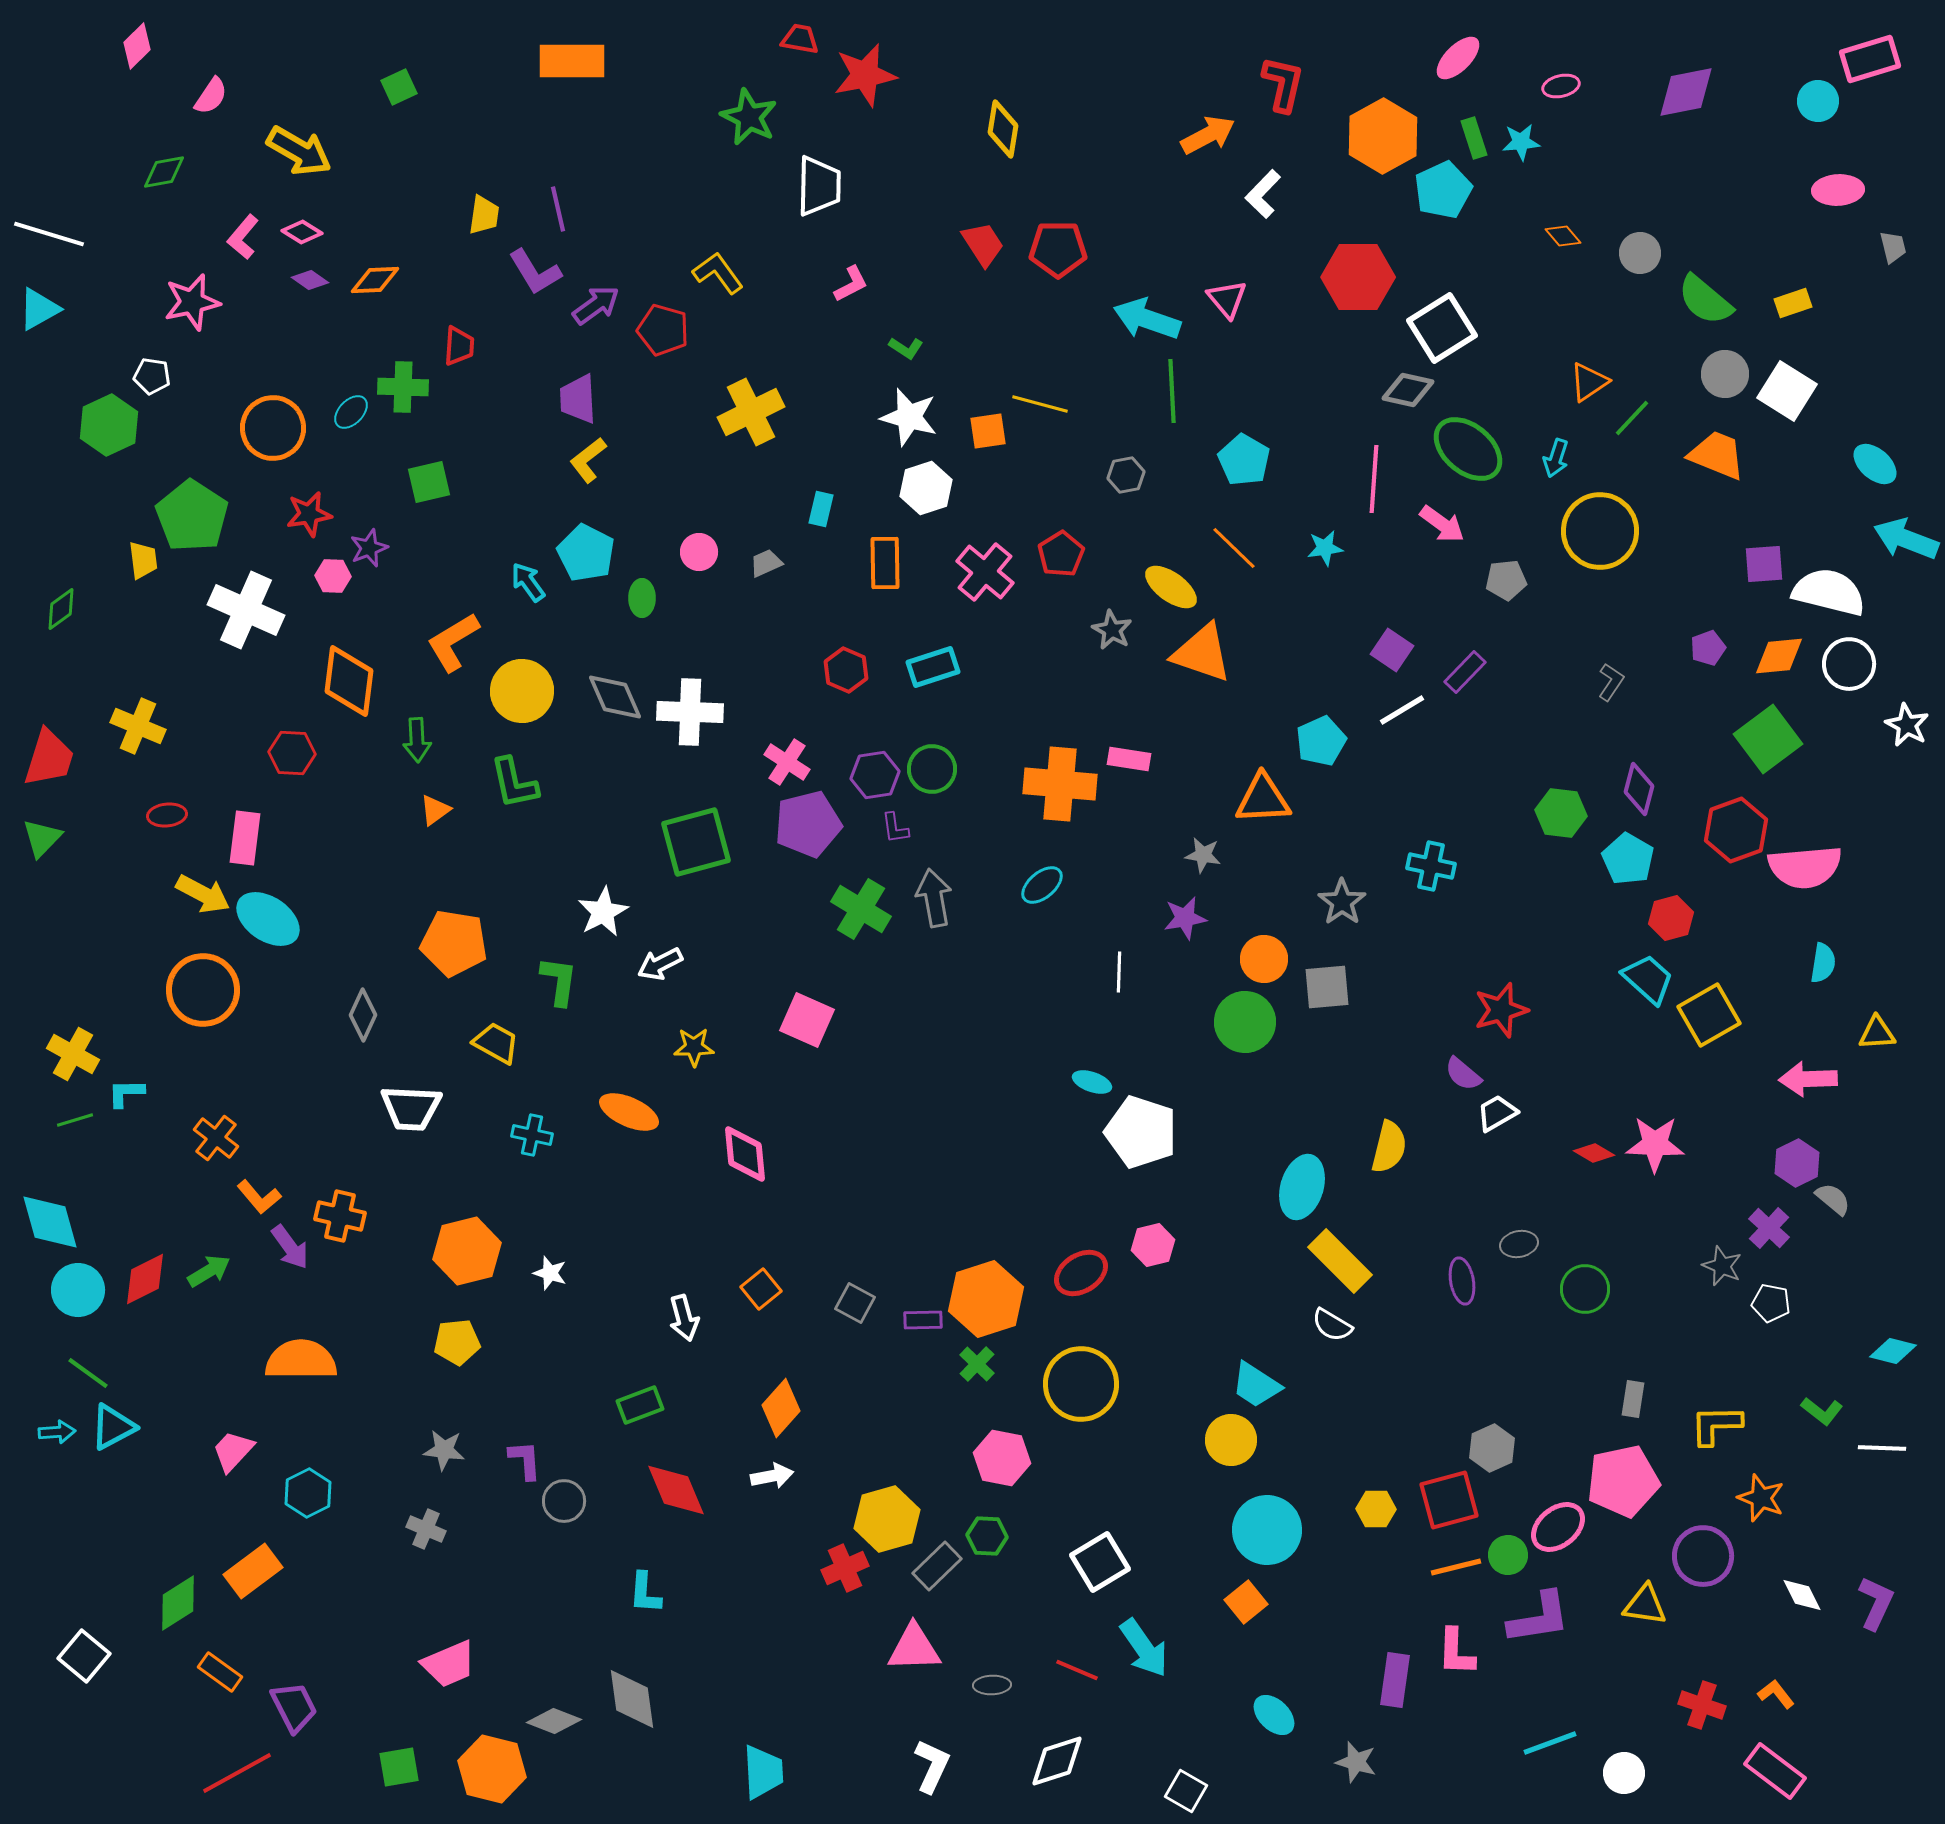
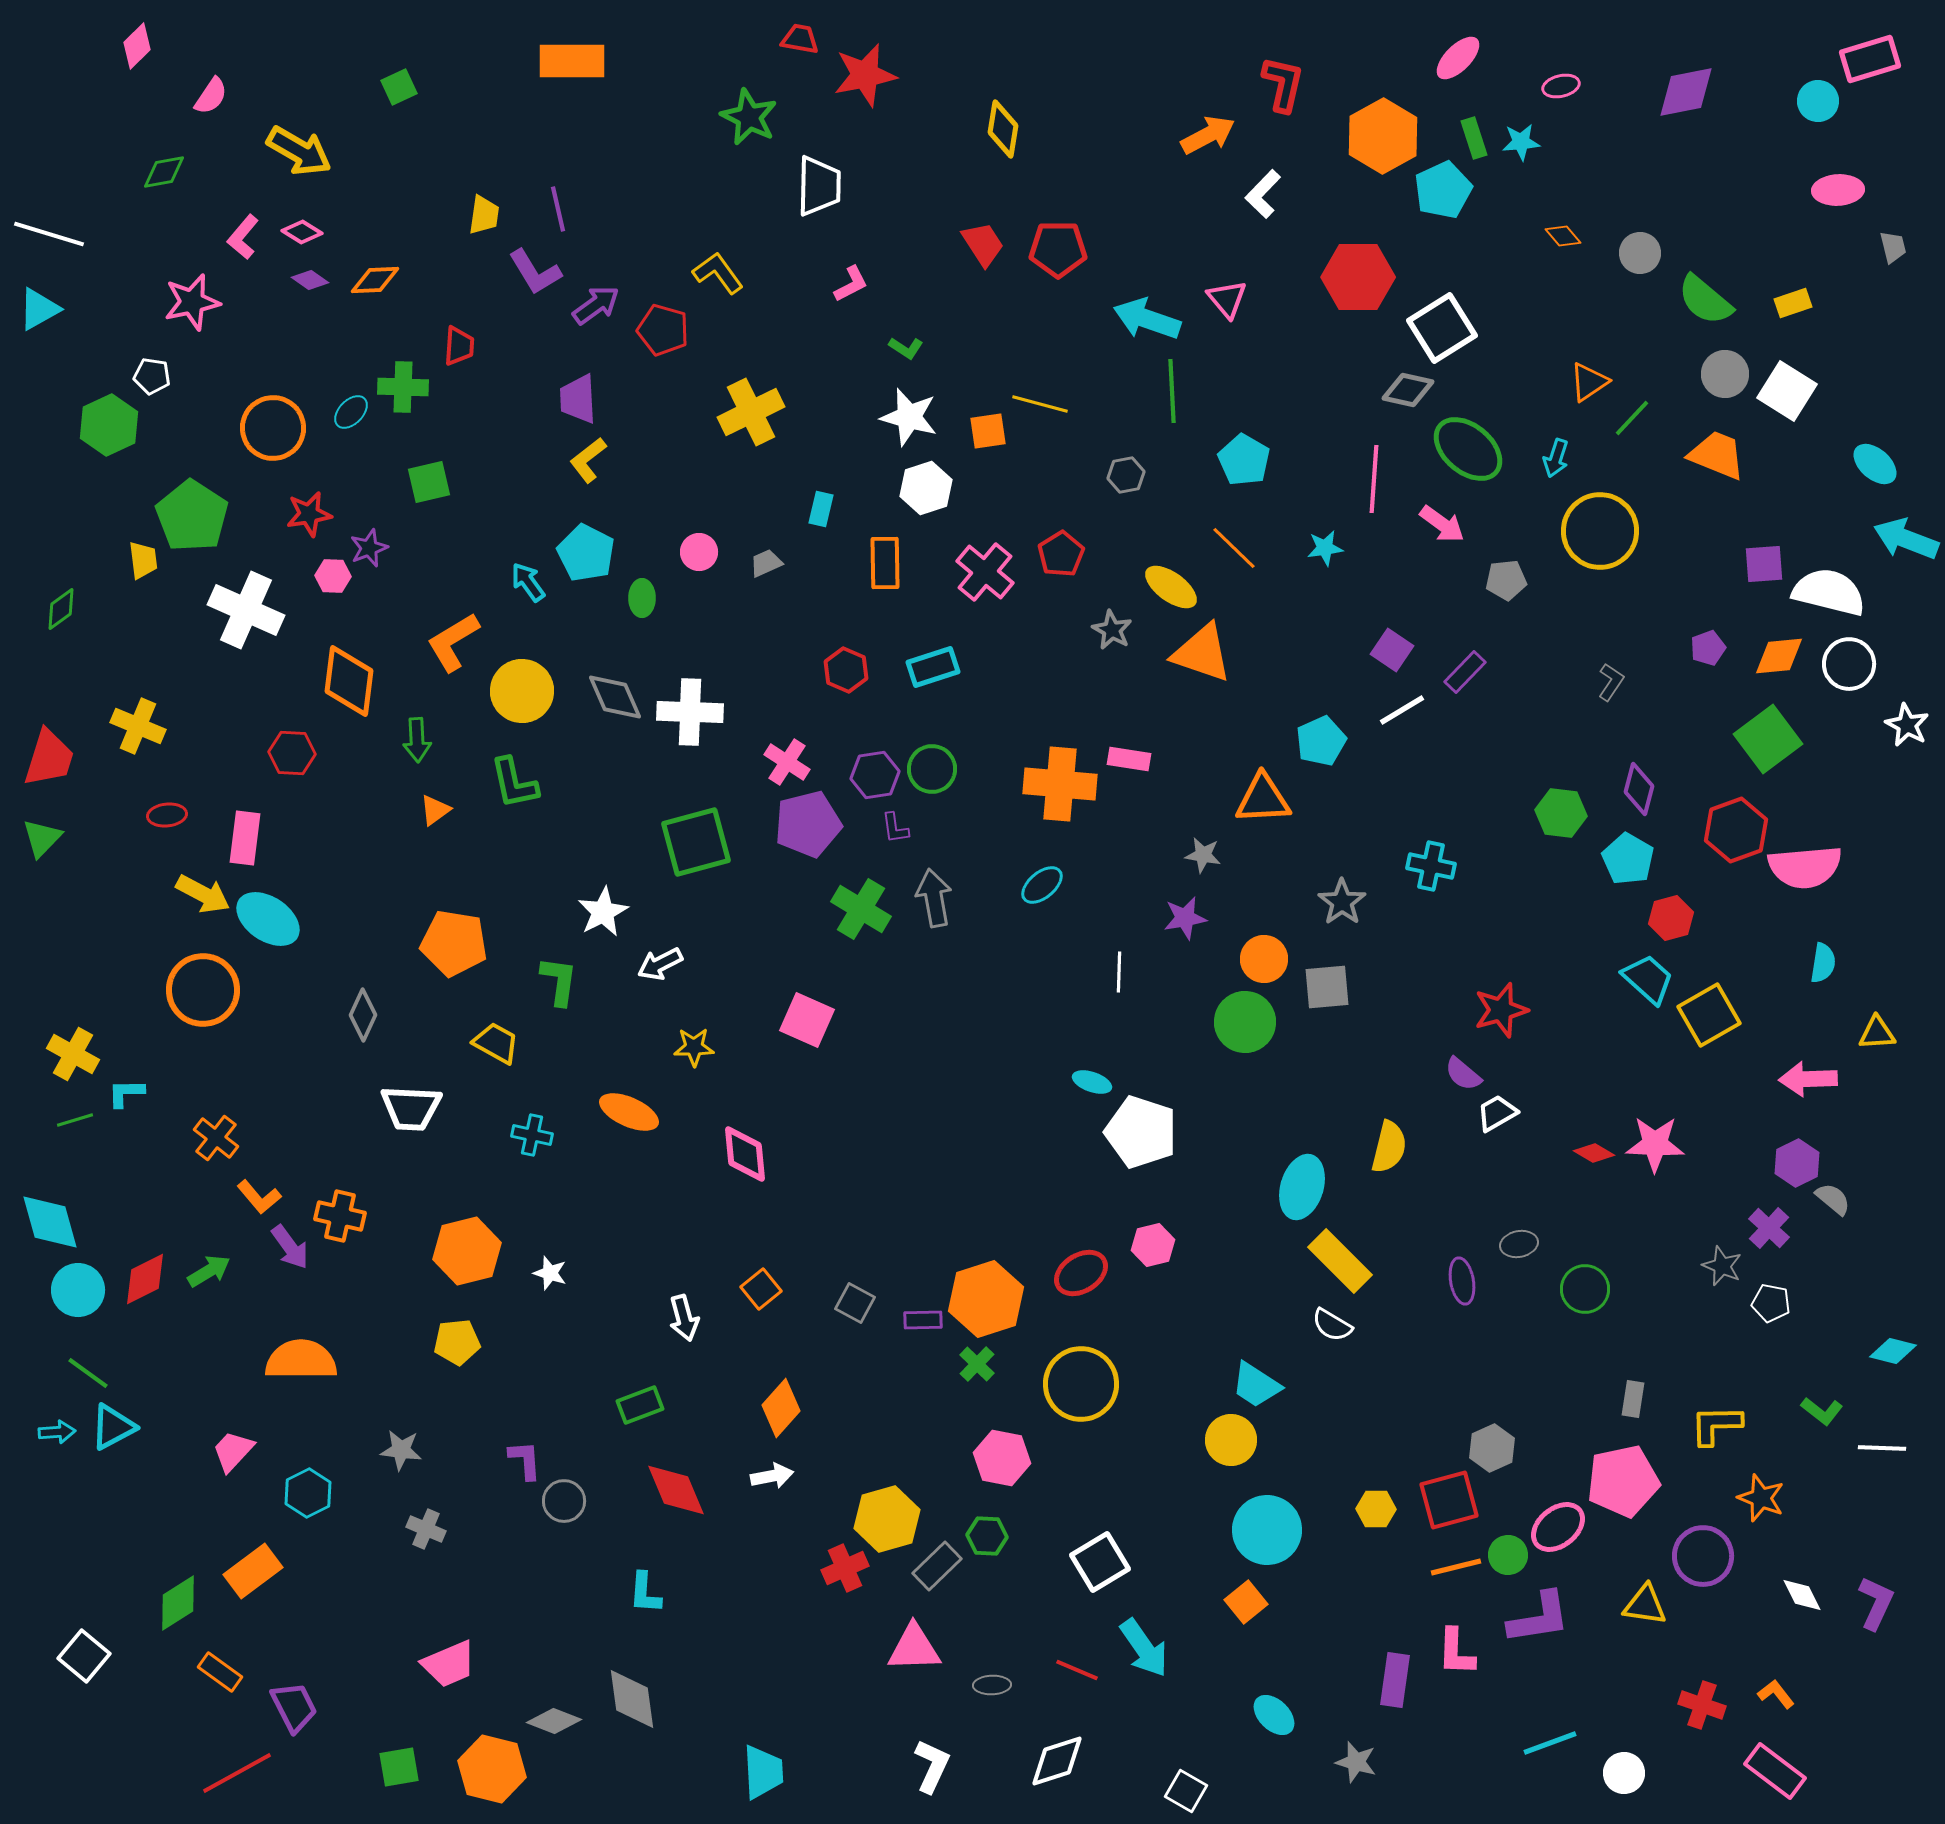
gray star at (444, 1450): moved 43 px left
